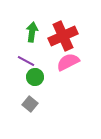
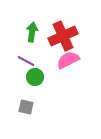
pink semicircle: moved 2 px up
gray square: moved 4 px left, 3 px down; rotated 28 degrees counterclockwise
